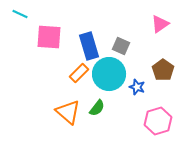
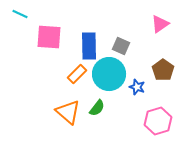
blue rectangle: rotated 16 degrees clockwise
orange rectangle: moved 2 px left, 1 px down
